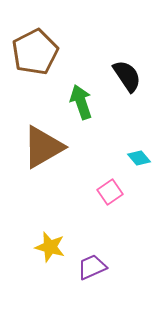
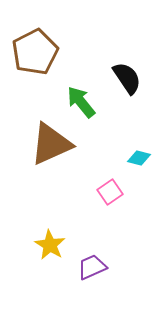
black semicircle: moved 2 px down
green arrow: rotated 20 degrees counterclockwise
brown triangle: moved 8 px right, 3 px up; rotated 6 degrees clockwise
cyan diamond: rotated 35 degrees counterclockwise
yellow star: moved 2 px up; rotated 16 degrees clockwise
